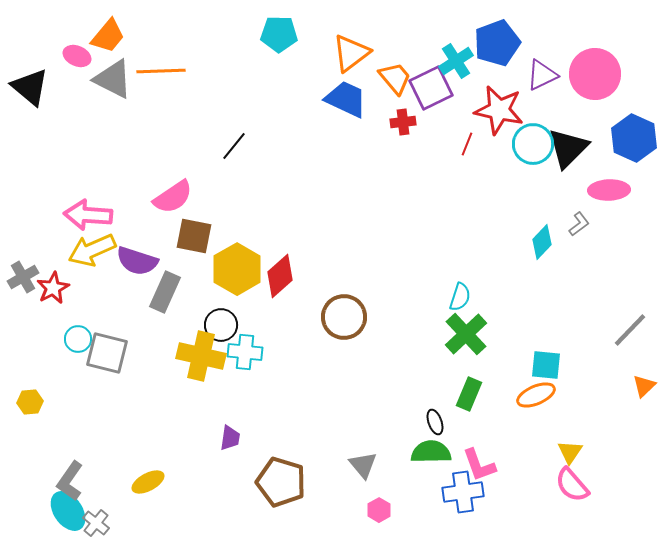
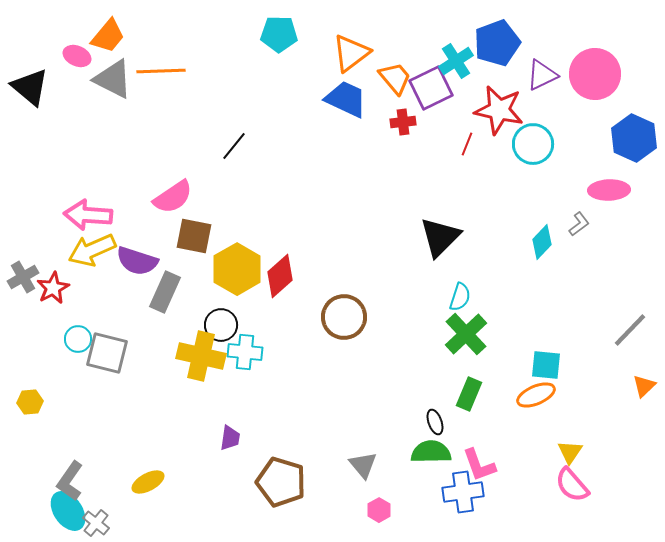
black triangle at (568, 148): moved 128 px left, 89 px down
